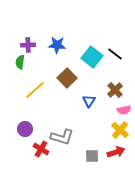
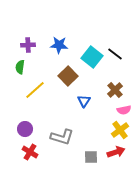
blue star: moved 2 px right
green semicircle: moved 5 px down
brown square: moved 1 px right, 2 px up
blue triangle: moved 5 px left
yellow cross: rotated 12 degrees clockwise
red cross: moved 11 px left, 3 px down
gray square: moved 1 px left, 1 px down
